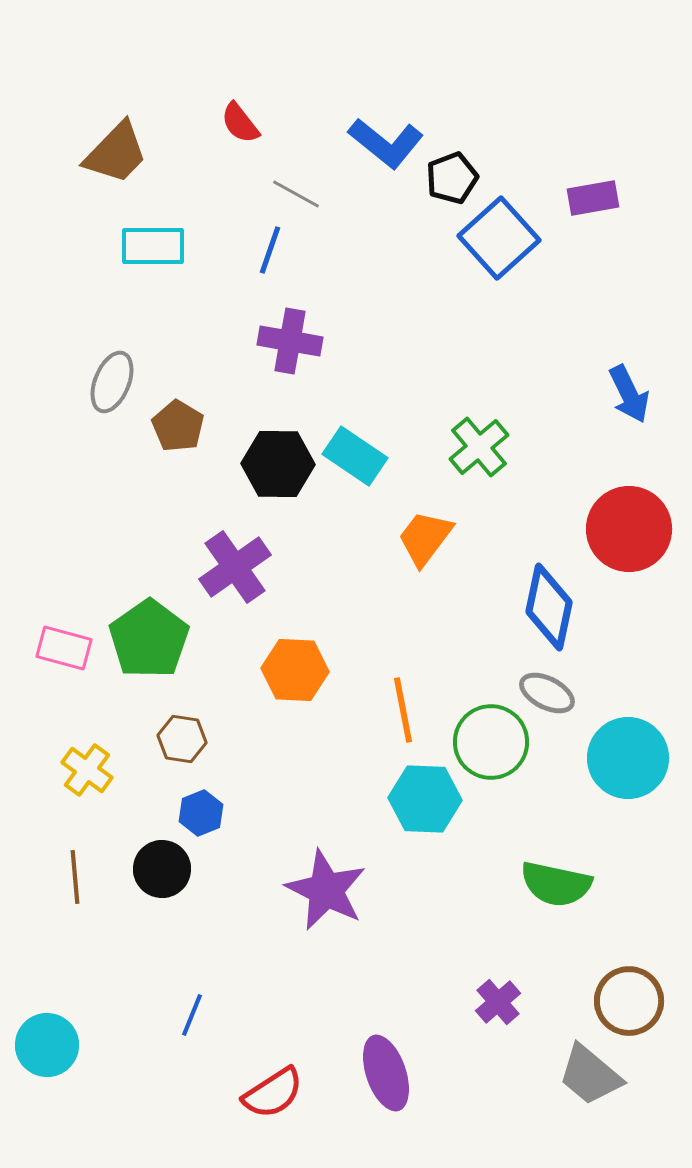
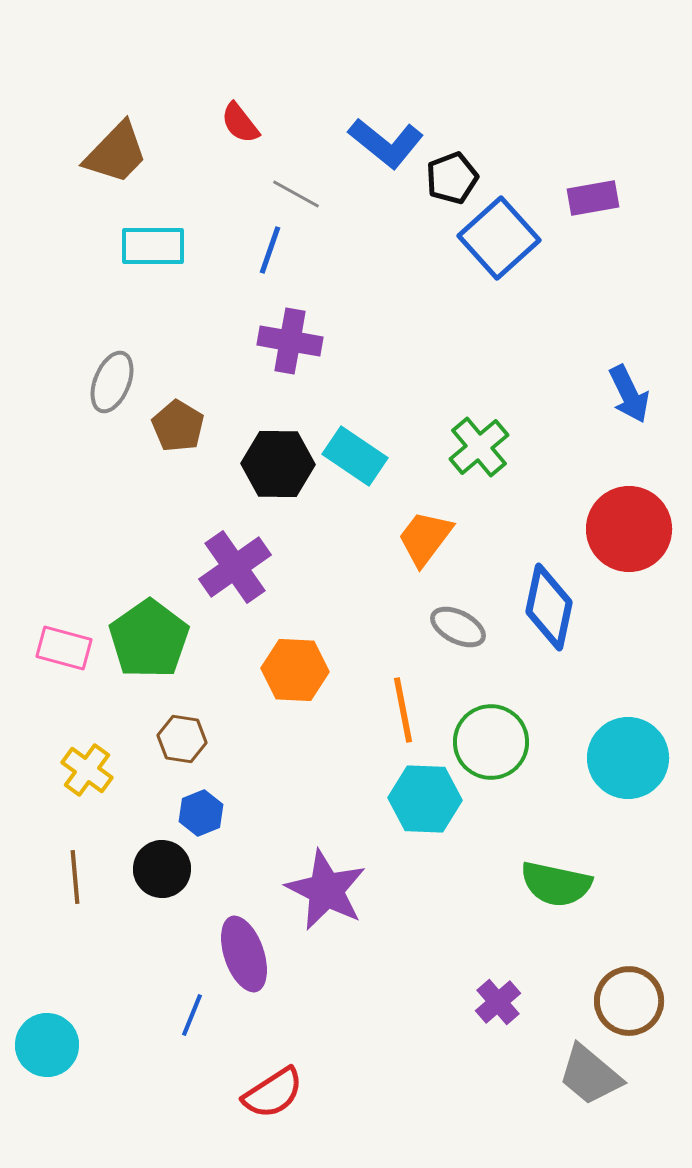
gray ellipse at (547, 693): moved 89 px left, 66 px up
purple ellipse at (386, 1073): moved 142 px left, 119 px up
